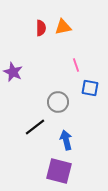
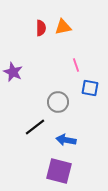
blue arrow: rotated 66 degrees counterclockwise
